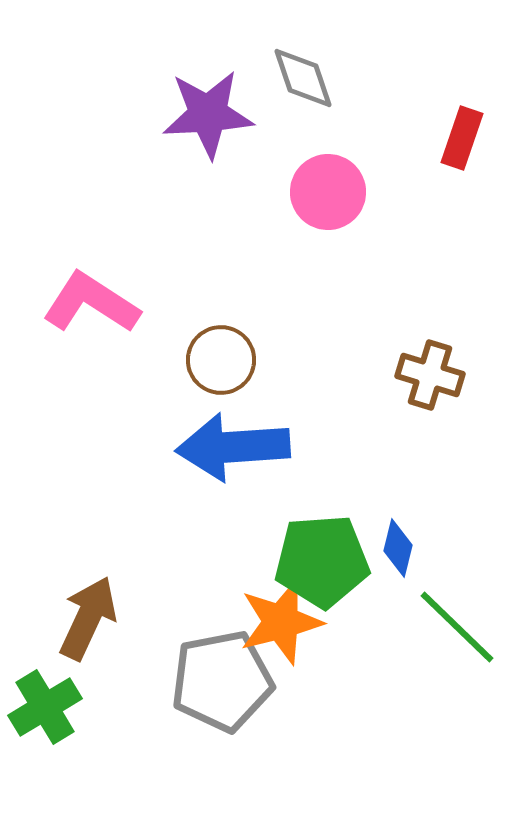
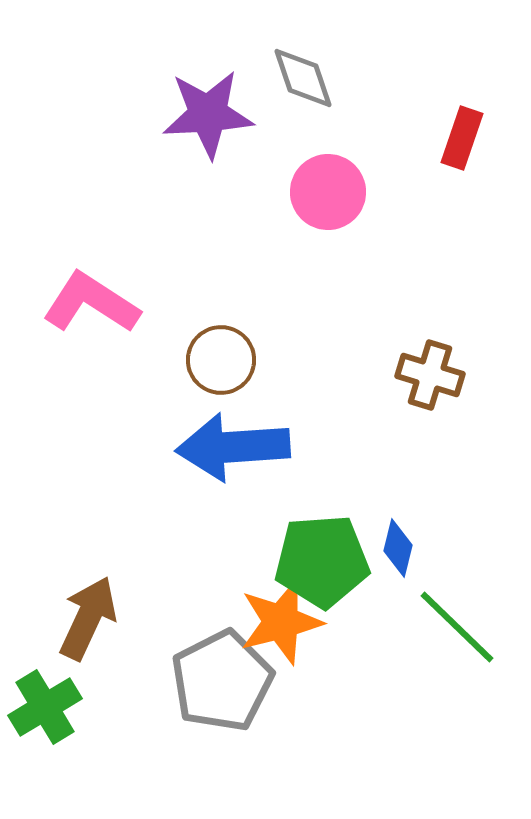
gray pentagon: rotated 16 degrees counterclockwise
